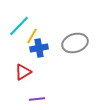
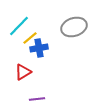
yellow line: moved 2 px left, 2 px down; rotated 21 degrees clockwise
gray ellipse: moved 1 px left, 16 px up
